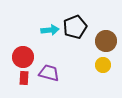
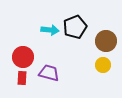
cyan arrow: rotated 12 degrees clockwise
red rectangle: moved 2 px left
